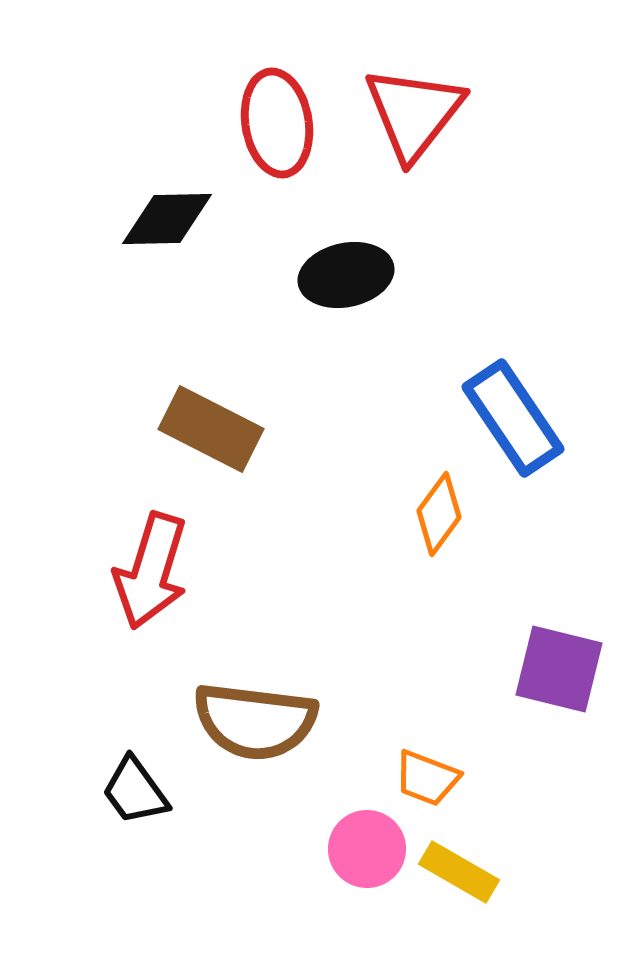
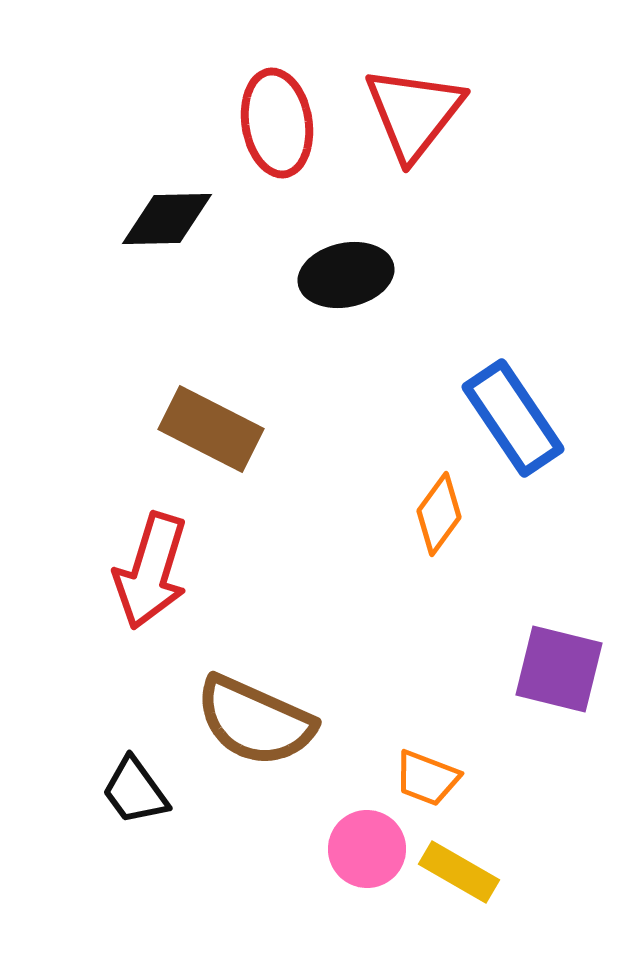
brown semicircle: rotated 17 degrees clockwise
